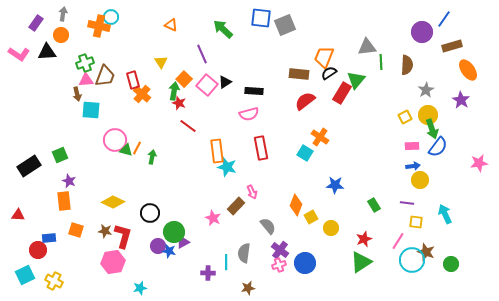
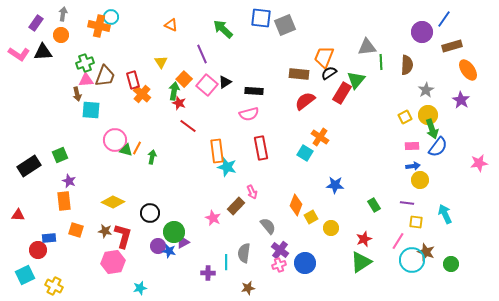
black triangle at (47, 52): moved 4 px left
yellow cross at (54, 281): moved 5 px down
